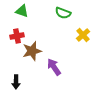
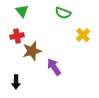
green triangle: rotated 32 degrees clockwise
